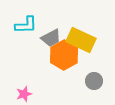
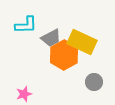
yellow rectangle: moved 1 px right, 2 px down
gray circle: moved 1 px down
